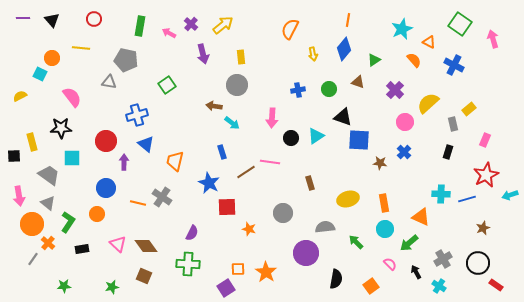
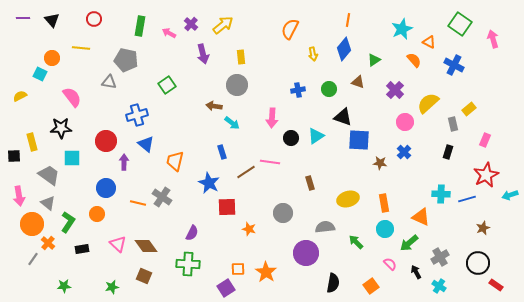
gray cross at (443, 259): moved 3 px left, 2 px up
black semicircle at (336, 279): moved 3 px left, 4 px down
